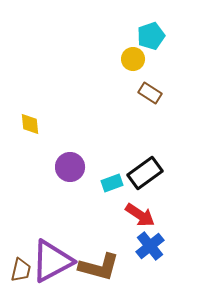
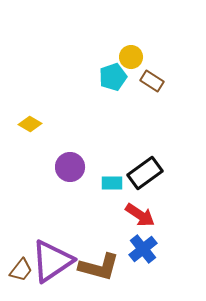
cyan pentagon: moved 38 px left, 41 px down
yellow circle: moved 2 px left, 2 px up
brown rectangle: moved 2 px right, 12 px up
yellow diamond: rotated 55 degrees counterclockwise
cyan rectangle: rotated 20 degrees clockwise
blue cross: moved 7 px left, 3 px down
purple triangle: rotated 6 degrees counterclockwise
brown trapezoid: rotated 25 degrees clockwise
